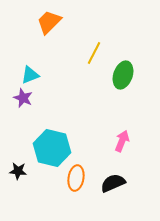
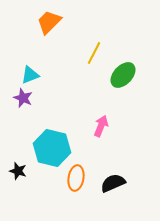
green ellipse: rotated 24 degrees clockwise
pink arrow: moved 21 px left, 15 px up
black star: rotated 12 degrees clockwise
